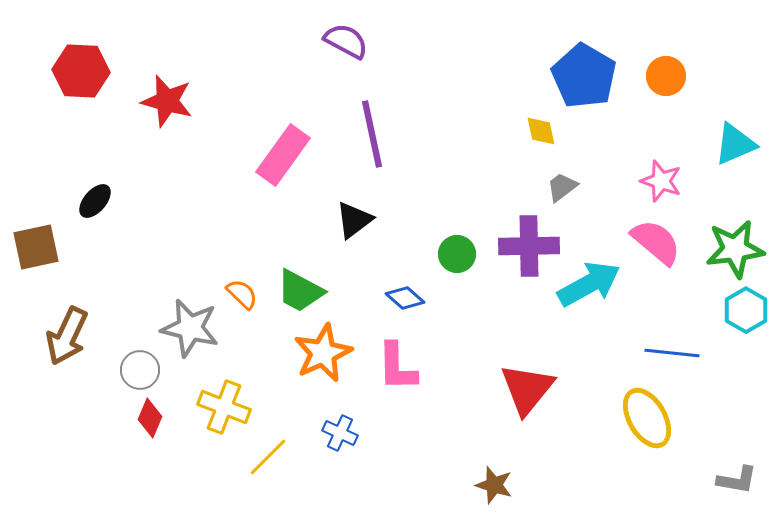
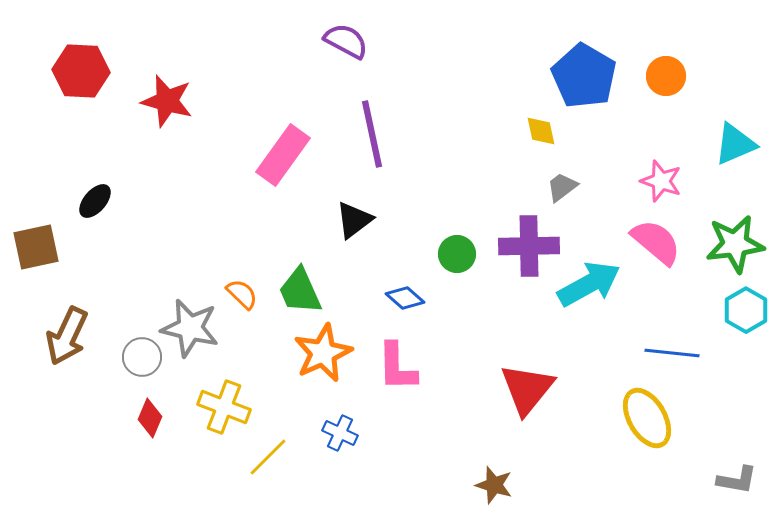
green star: moved 5 px up
green trapezoid: rotated 38 degrees clockwise
gray circle: moved 2 px right, 13 px up
